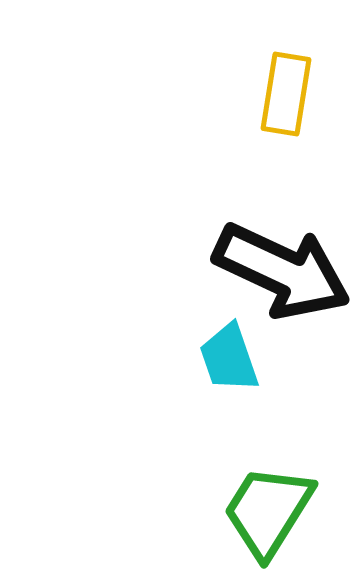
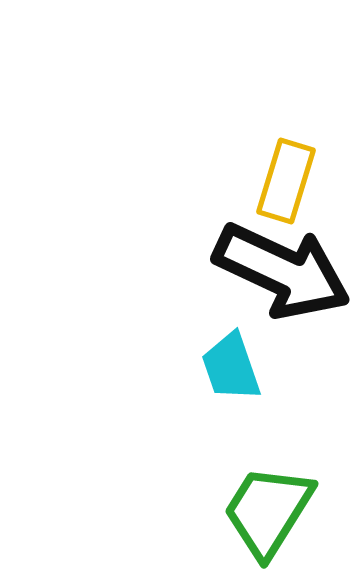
yellow rectangle: moved 87 px down; rotated 8 degrees clockwise
cyan trapezoid: moved 2 px right, 9 px down
